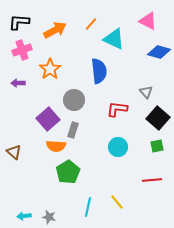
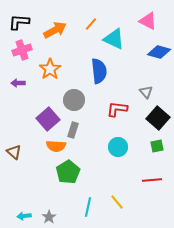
gray star: rotated 24 degrees clockwise
